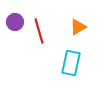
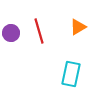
purple circle: moved 4 px left, 11 px down
cyan rectangle: moved 11 px down
